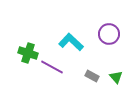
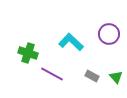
purple line: moved 7 px down
